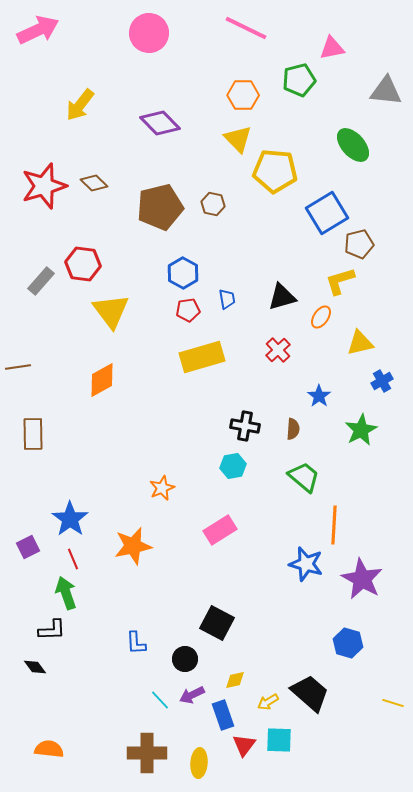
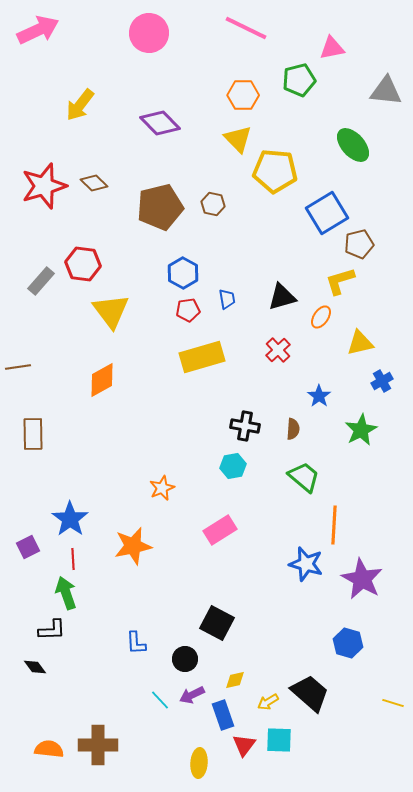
red line at (73, 559): rotated 20 degrees clockwise
brown cross at (147, 753): moved 49 px left, 8 px up
